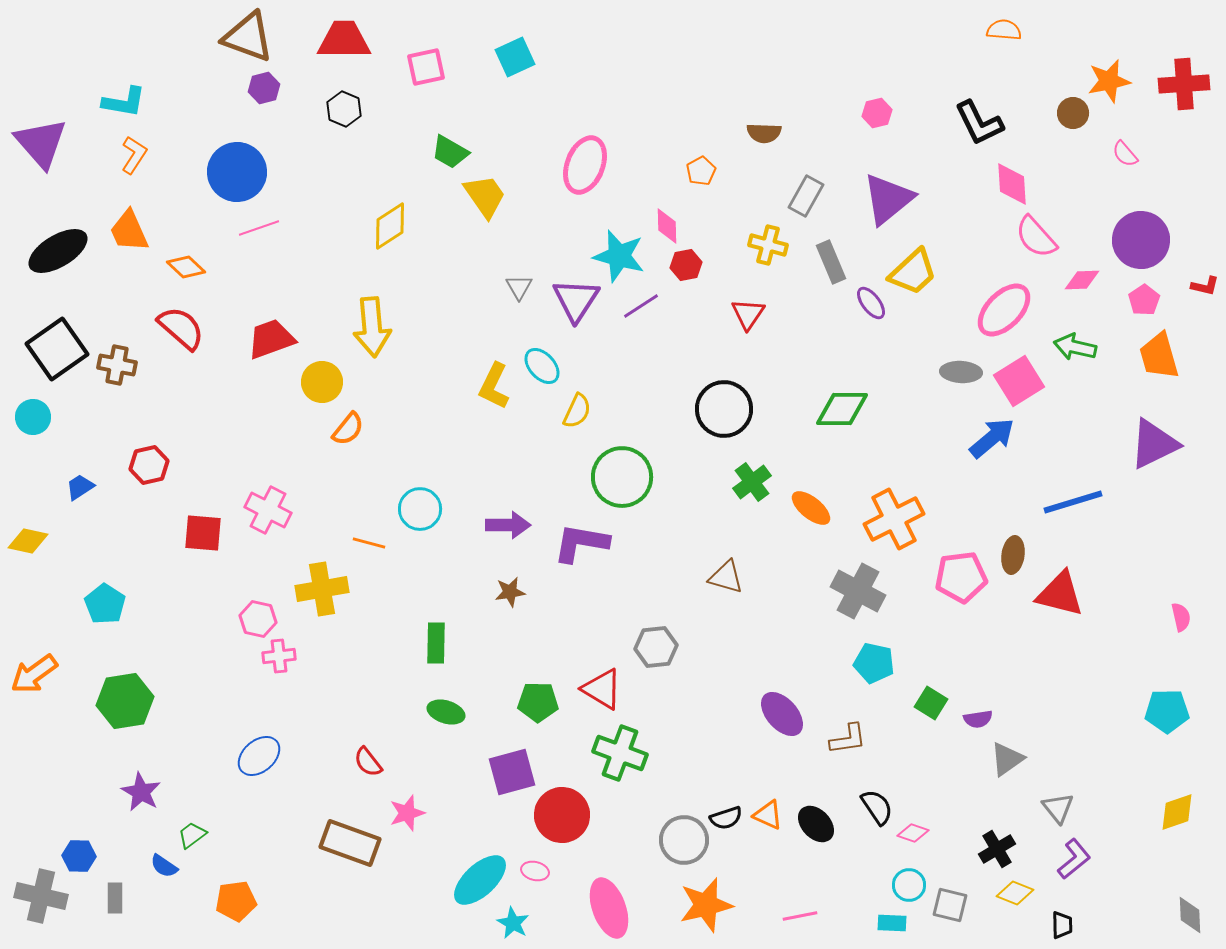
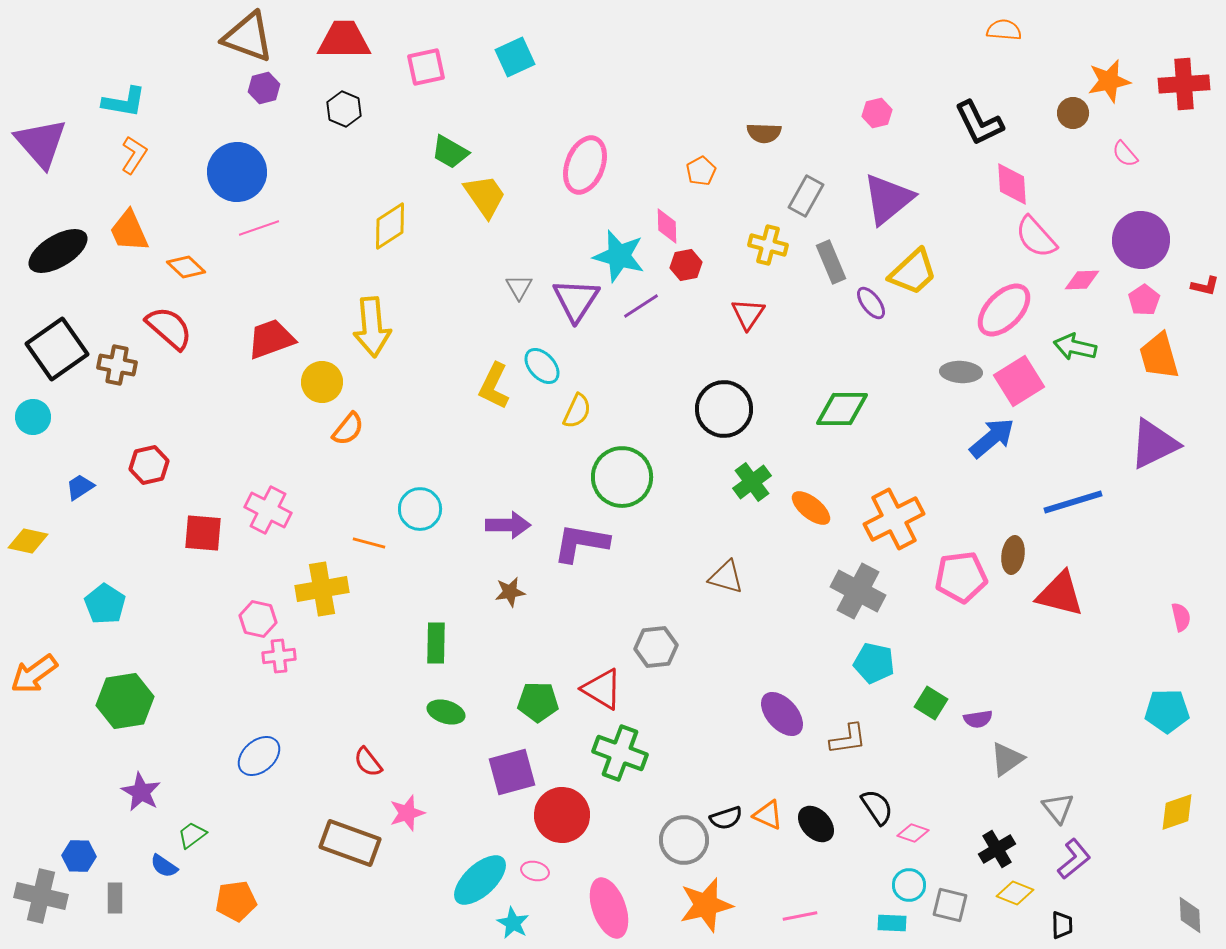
red semicircle at (181, 328): moved 12 px left
